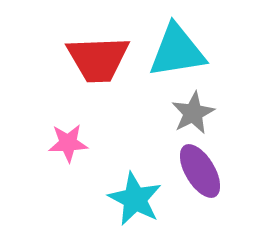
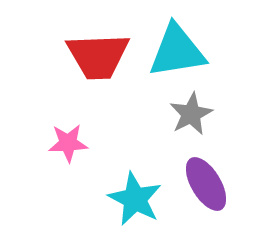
red trapezoid: moved 3 px up
gray star: moved 2 px left, 1 px down
purple ellipse: moved 6 px right, 13 px down
